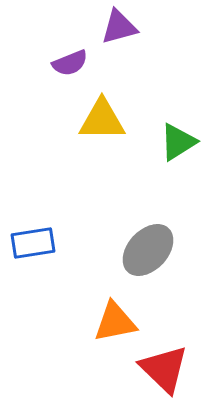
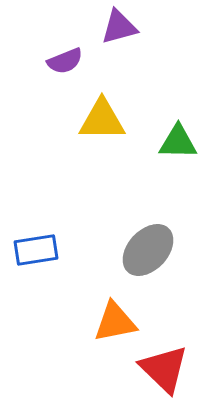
purple semicircle: moved 5 px left, 2 px up
green triangle: rotated 33 degrees clockwise
blue rectangle: moved 3 px right, 7 px down
